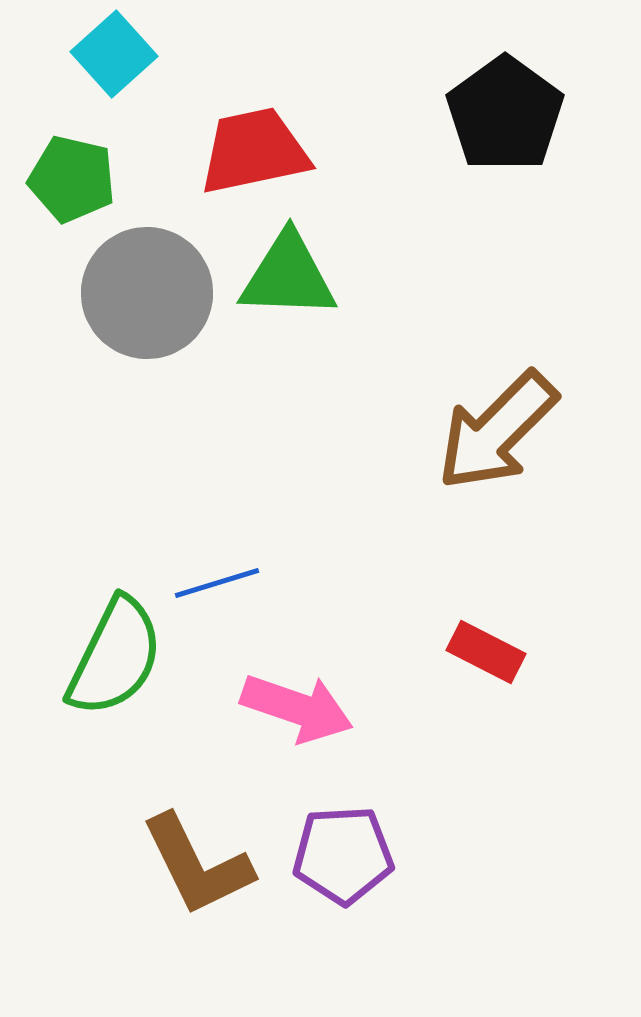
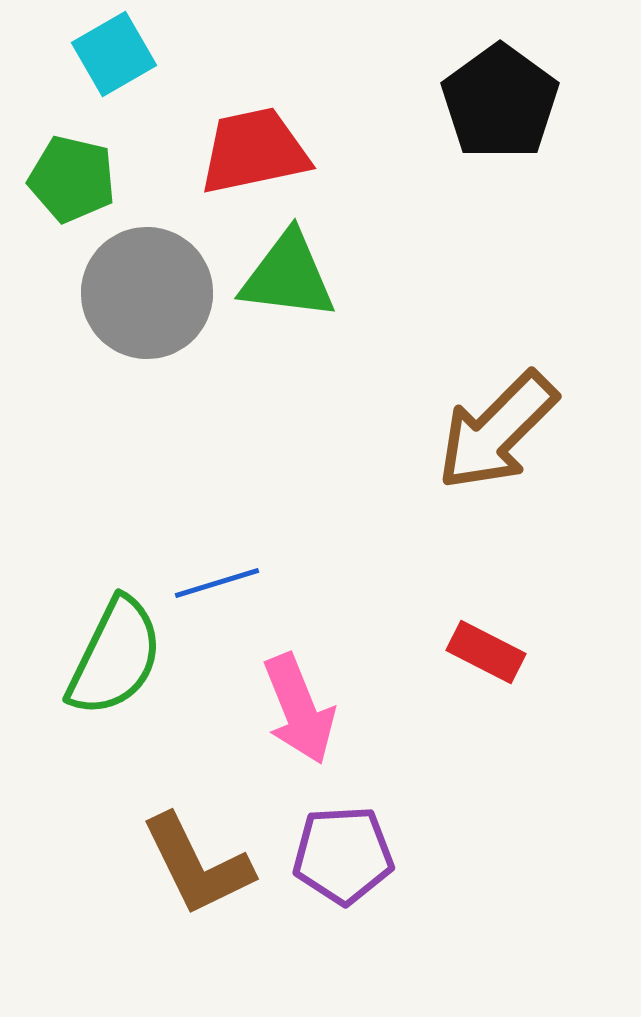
cyan square: rotated 12 degrees clockwise
black pentagon: moved 5 px left, 12 px up
green triangle: rotated 5 degrees clockwise
pink arrow: moved 2 px right, 1 px down; rotated 49 degrees clockwise
